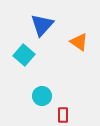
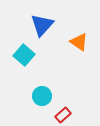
red rectangle: rotated 49 degrees clockwise
